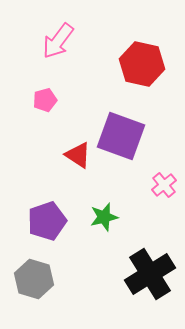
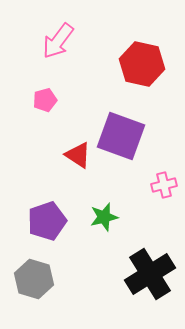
pink cross: rotated 25 degrees clockwise
